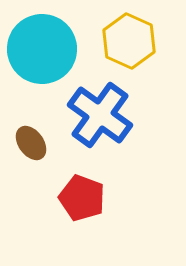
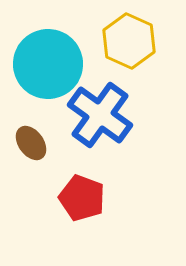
cyan circle: moved 6 px right, 15 px down
